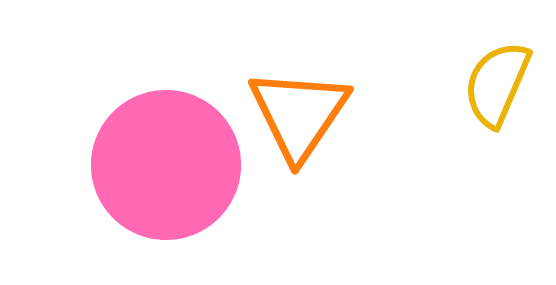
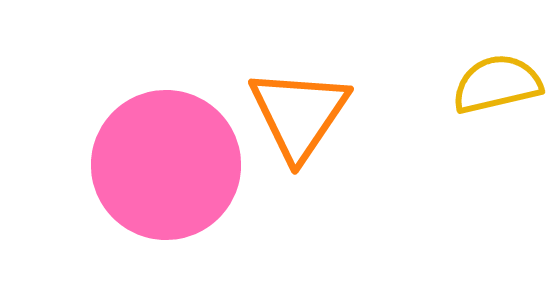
yellow semicircle: rotated 54 degrees clockwise
